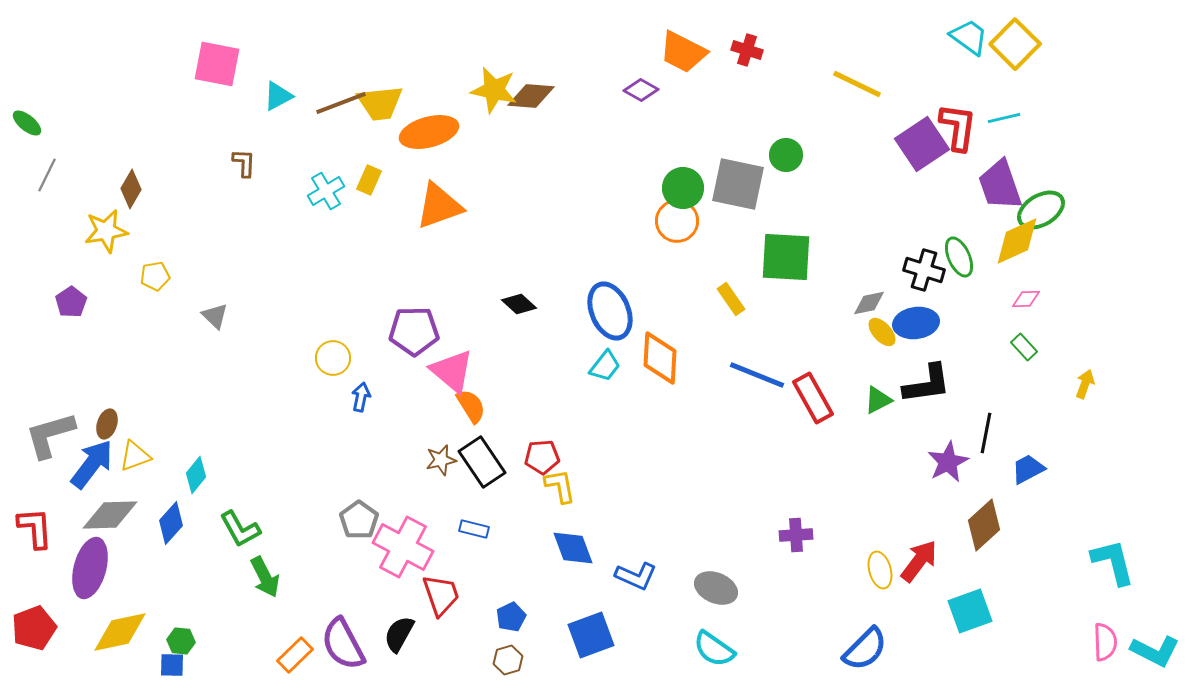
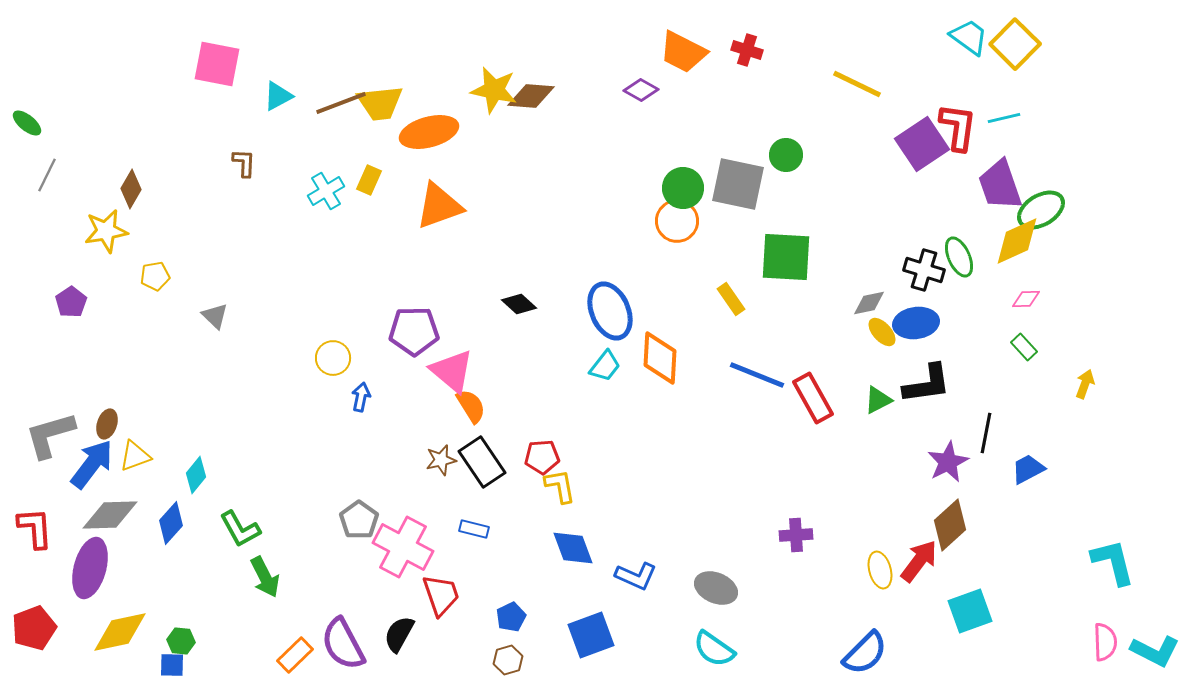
brown diamond at (984, 525): moved 34 px left
blue semicircle at (865, 649): moved 4 px down
